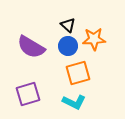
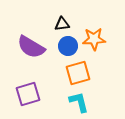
black triangle: moved 6 px left, 1 px up; rotated 49 degrees counterclockwise
cyan L-shape: moved 5 px right; rotated 130 degrees counterclockwise
